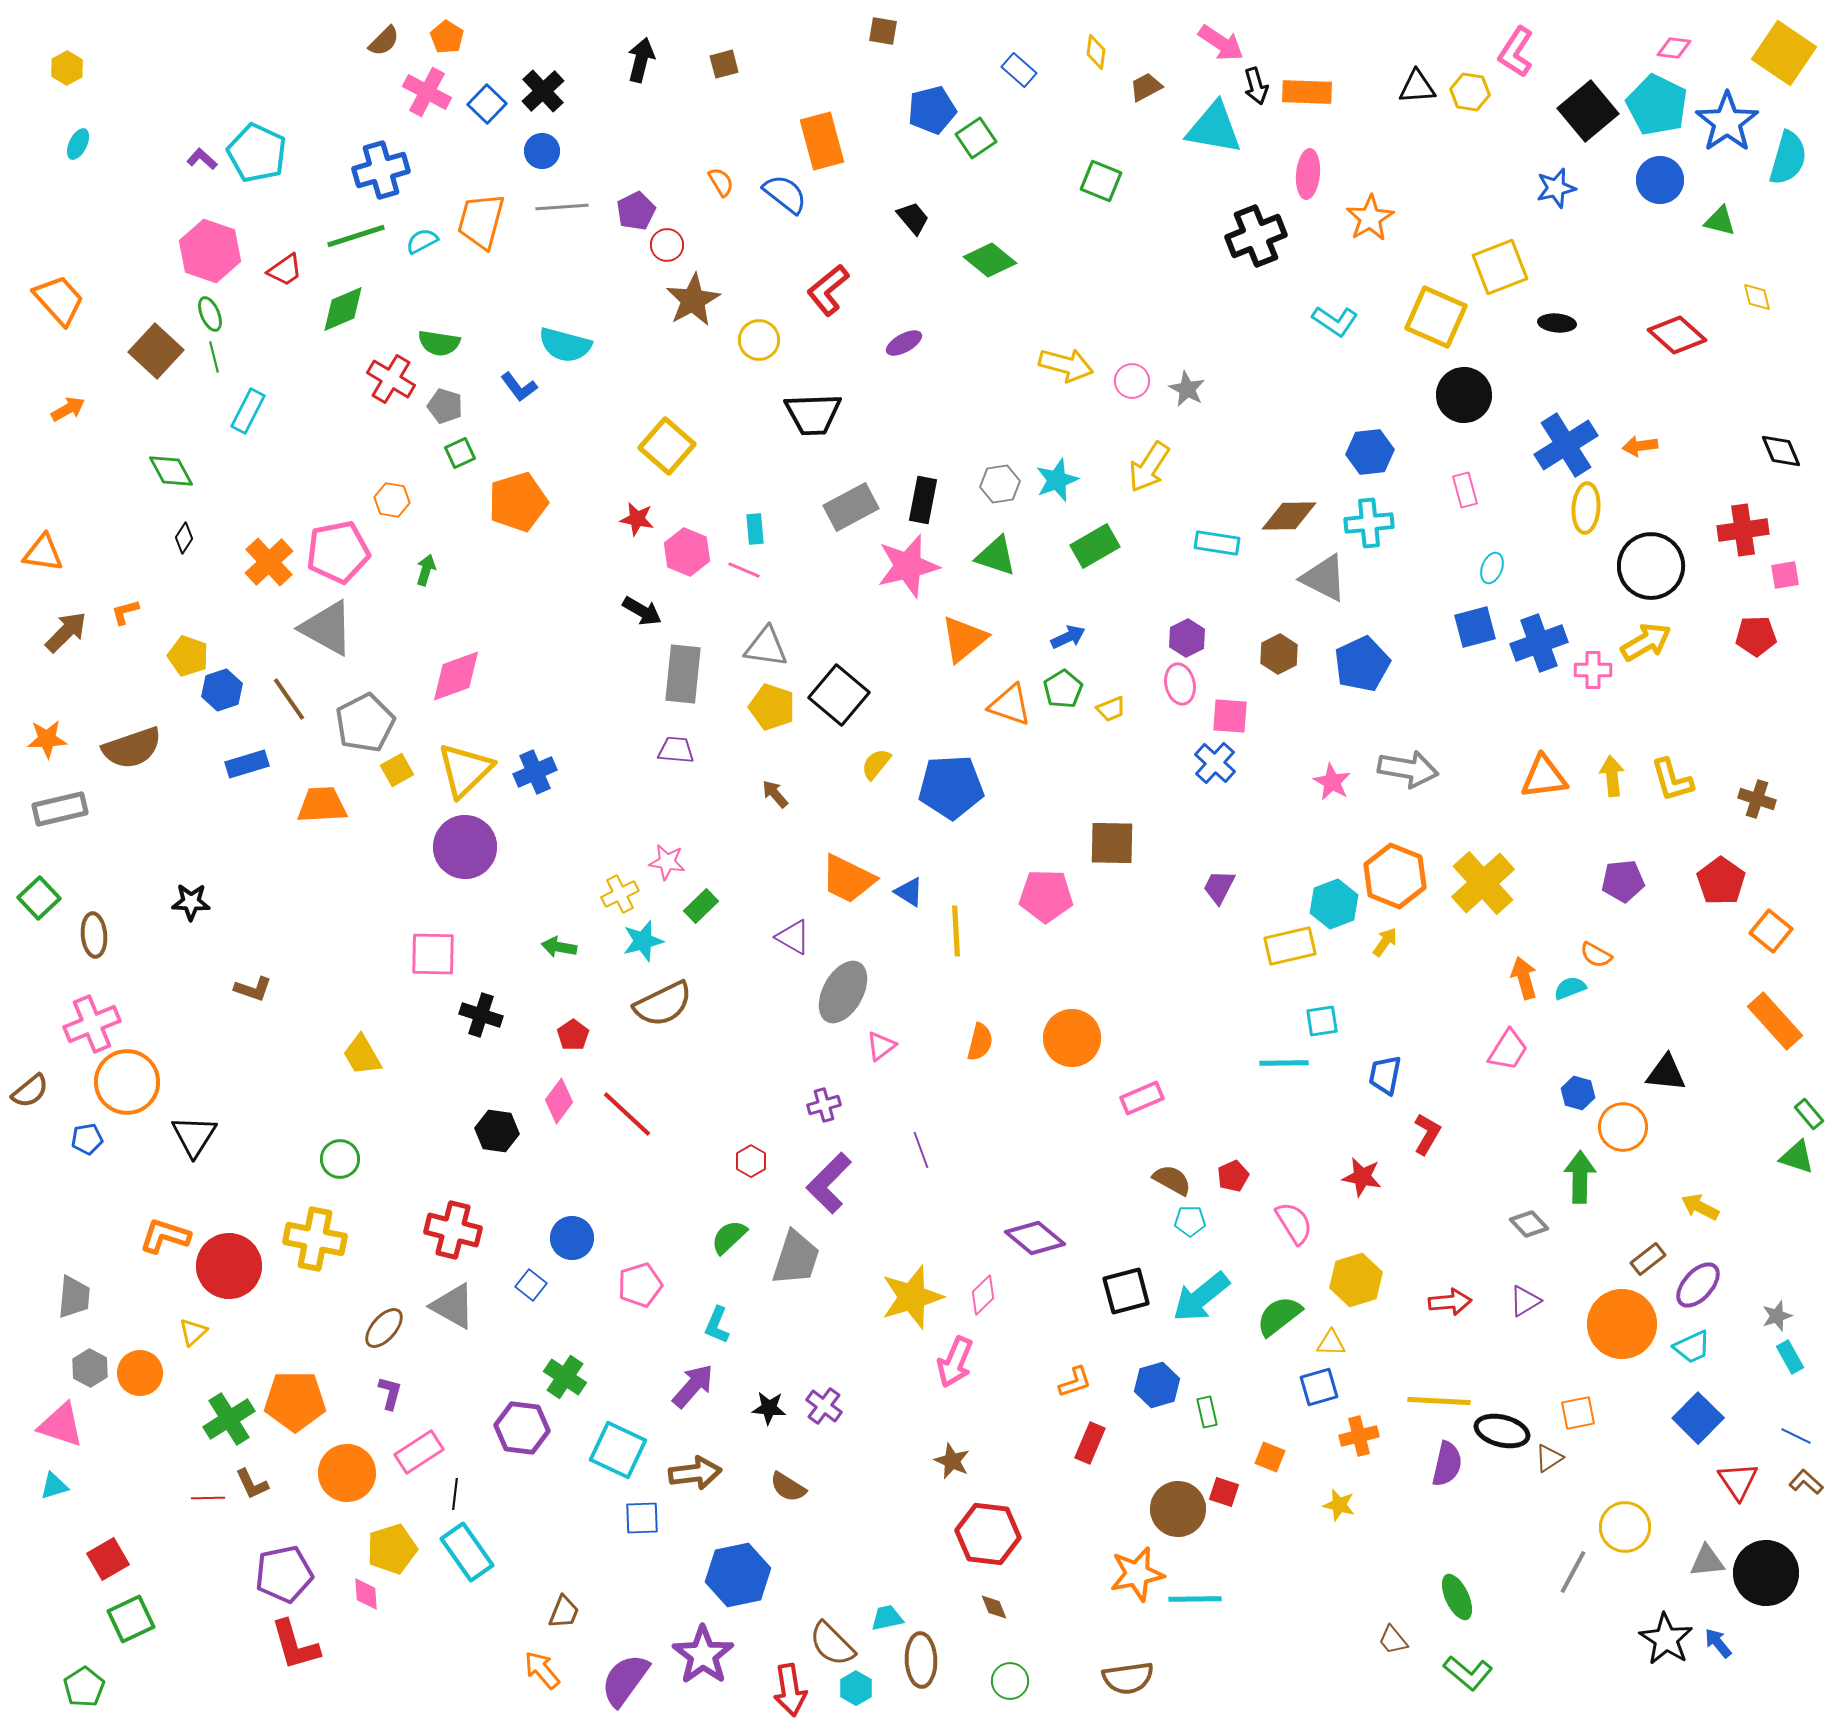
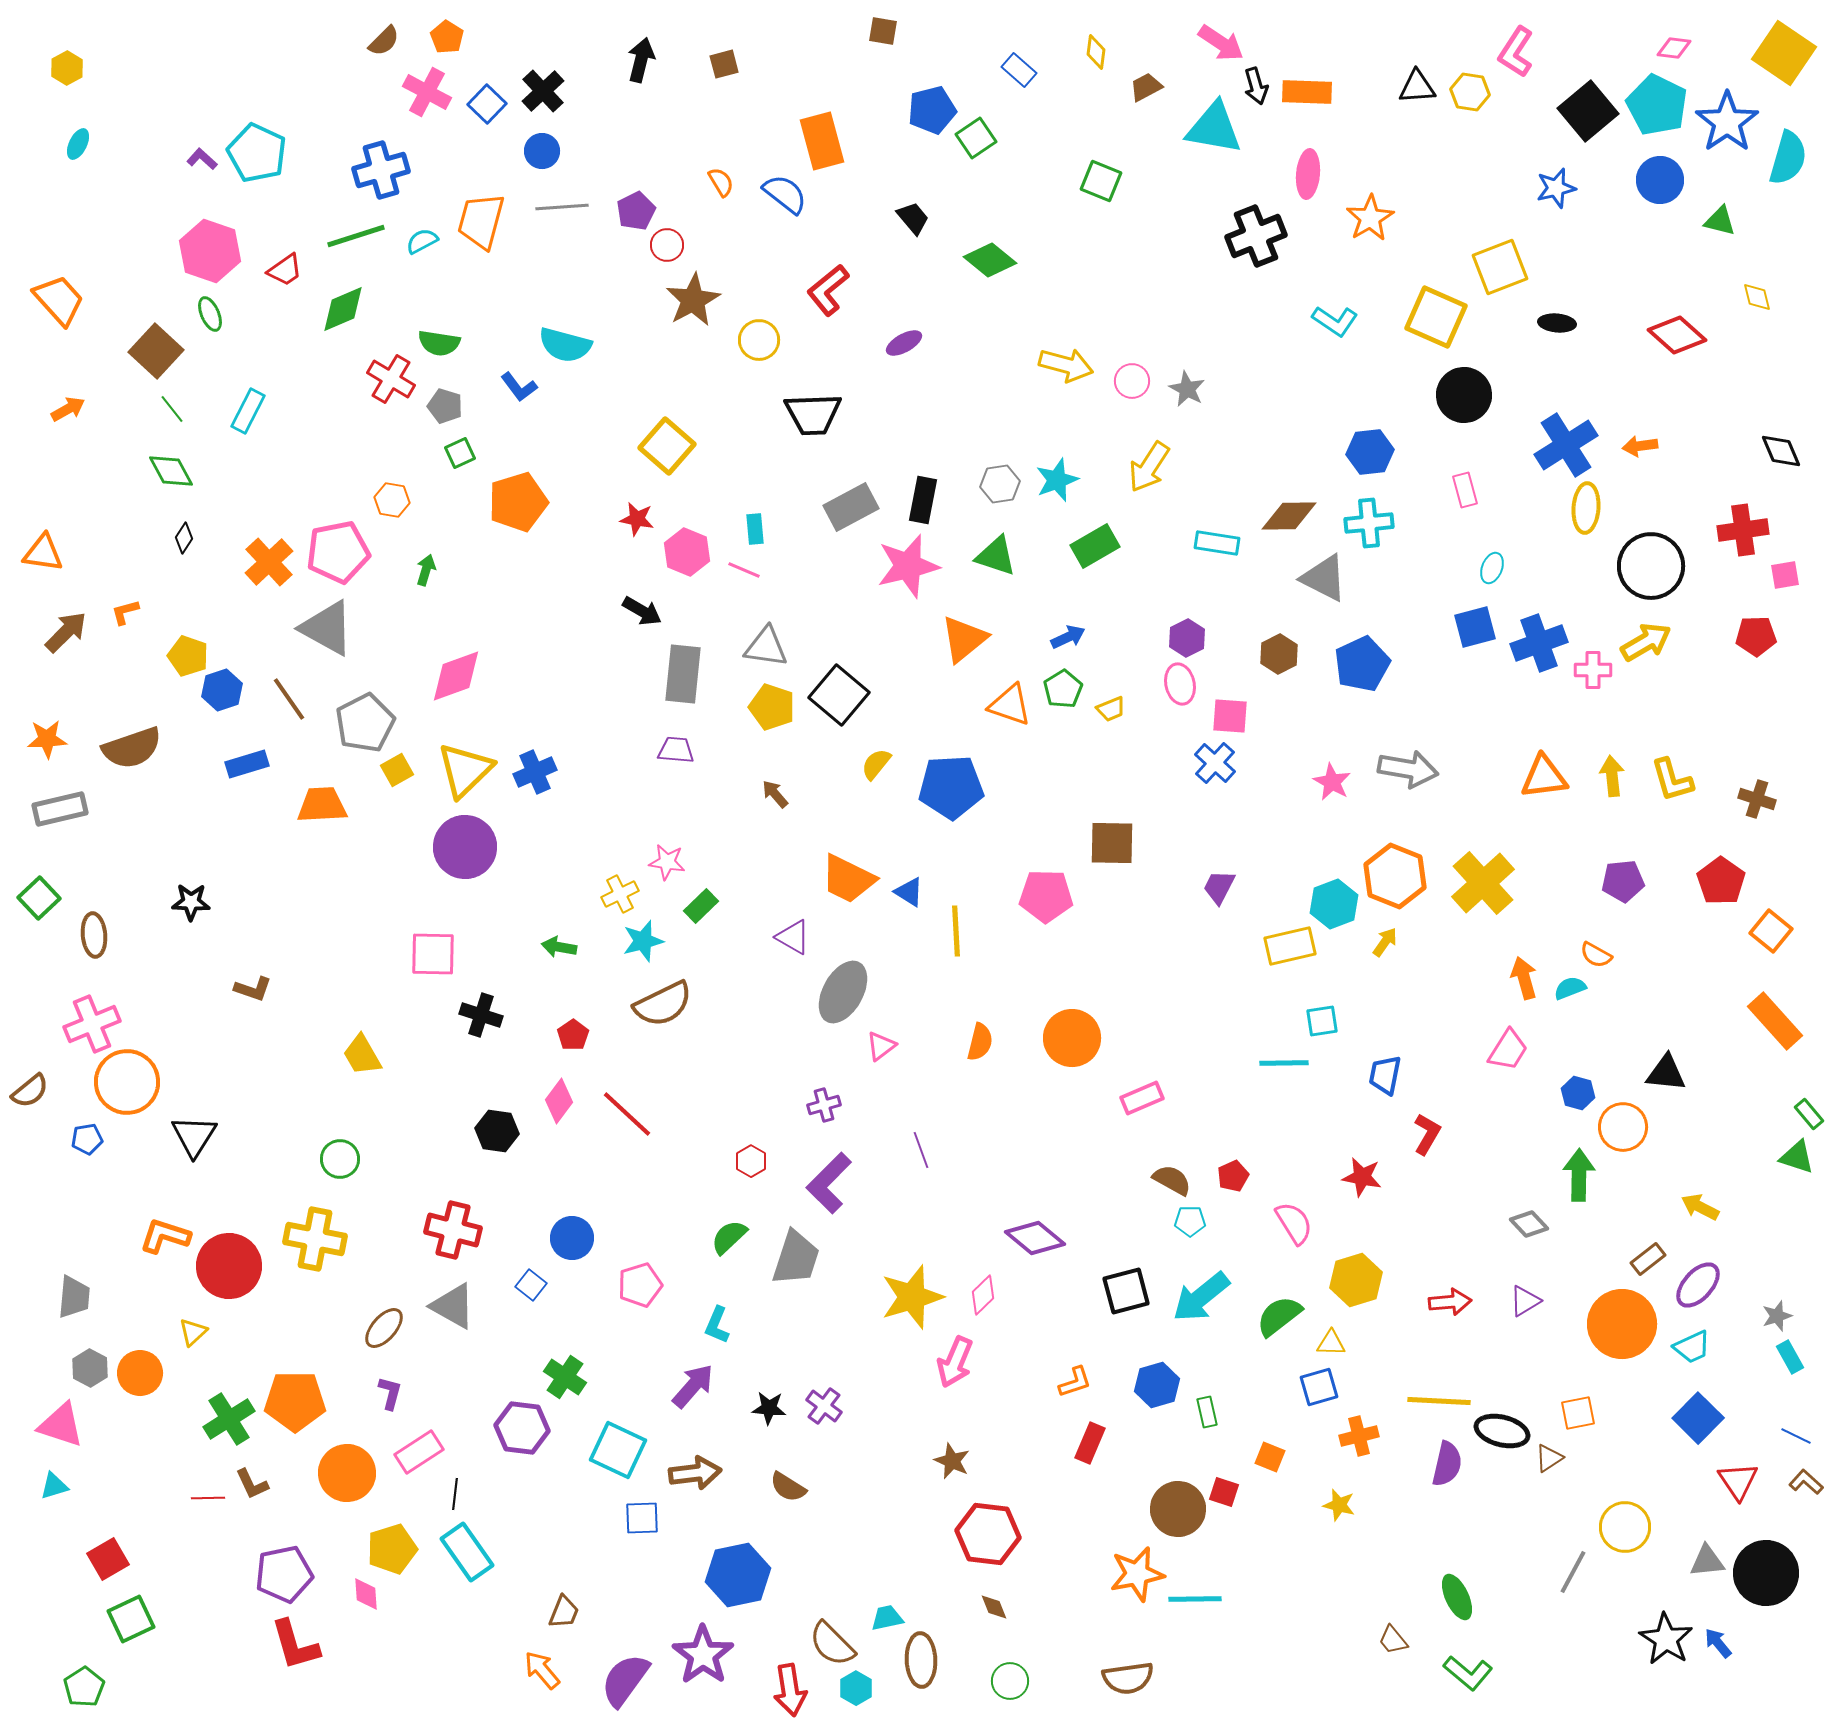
green line at (214, 357): moved 42 px left, 52 px down; rotated 24 degrees counterclockwise
green arrow at (1580, 1177): moved 1 px left, 2 px up
